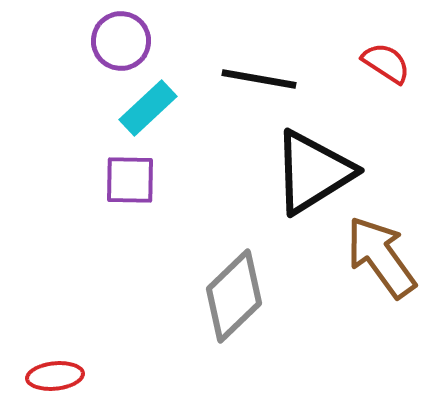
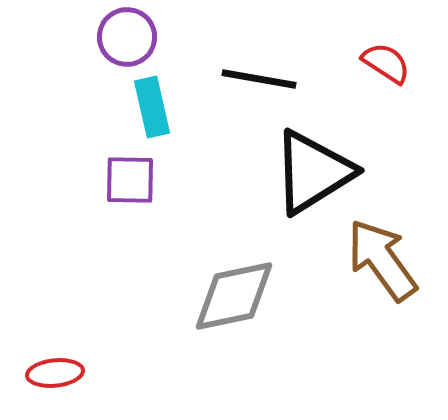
purple circle: moved 6 px right, 4 px up
cyan rectangle: moved 4 px right, 1 px up; rotated 60 degrees counterclockwise
brown arrow: moved 1 px right, 3 px down
gray diamond: rotated 32 degrees clockwise
red ellipse: moved 3 px up
